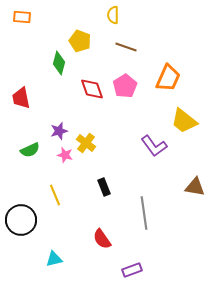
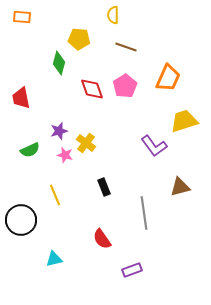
yellow pentagon: moved 1 px left, 2 px up; rotated 15 degrees counterclockwise
yellow trapezoid: rotated 124 degrees clockwise
brown triangle: moved 15 px left; rotated 25 degrees counterclockwise
